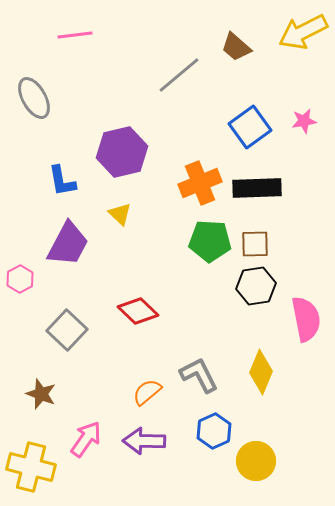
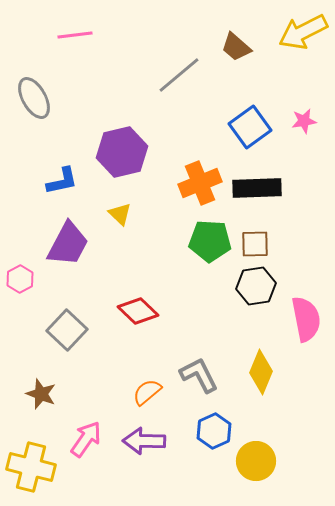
blue L-shape: rotated 92 degrees counterclockwise
